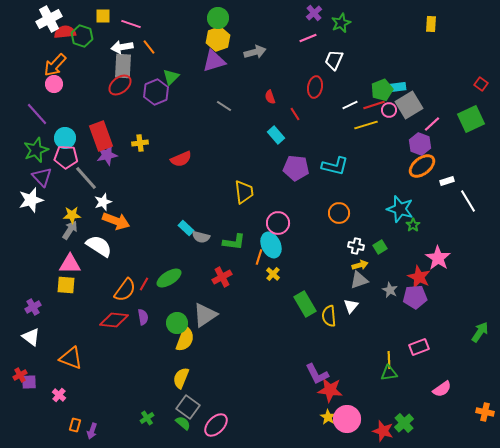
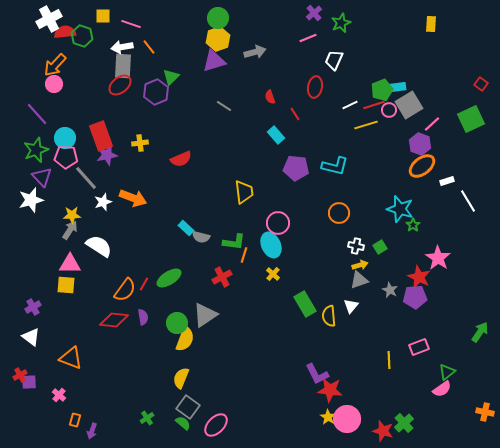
orange arrow at (116, 221): moved 17 px right, 23 px up
orange line at (259, 257): moved 15 px left, 2 px up
green triangle at (389, 373): moved 58 px right, 1 px up; rotated 30 degrees counterclockwise
orange rectangle at (75, 425): moved 5 px up
